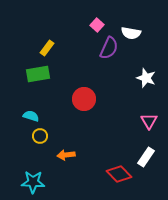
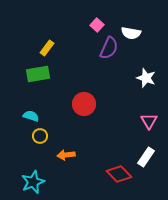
red circle: moved 5 px down
cyan star: rotated 25 degrees counterclockwise
